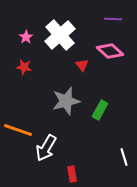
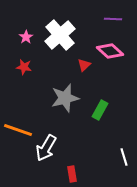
red triangle: moved 2 px right; rotated 24 degrees clockwise
gray star: moved 1 px left, 3 px up
